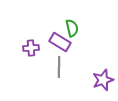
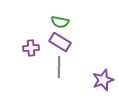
green semicircle: moved 12 px left, 6 px up; rotated 114 degrees clockwise
